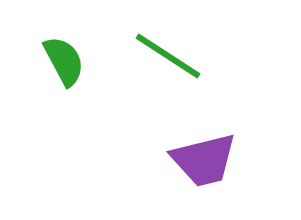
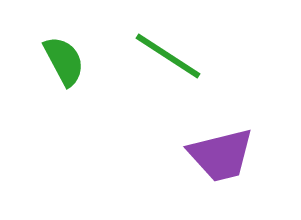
purple trapezoid: moved 17 px right, 5 px up
